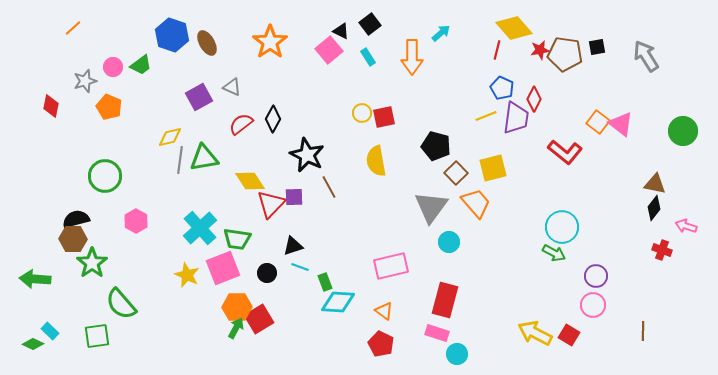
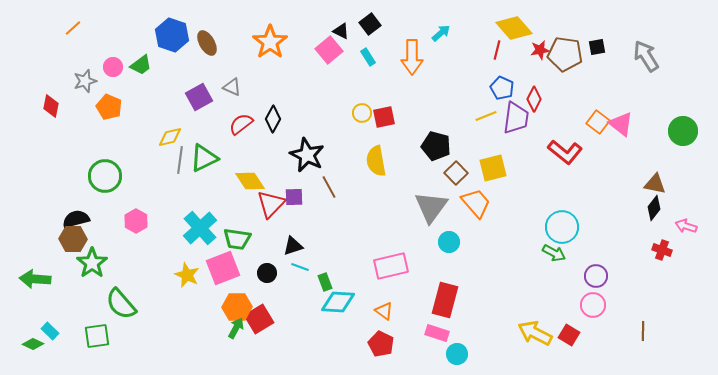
green triangle at (204, 158): rotated 16 degrees counterclockwise
